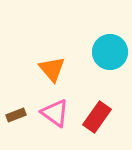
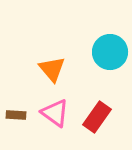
brown rectangle: rotated 24 degrees clockwise
